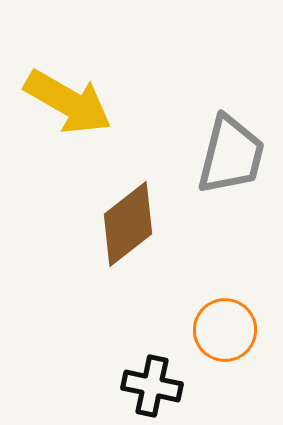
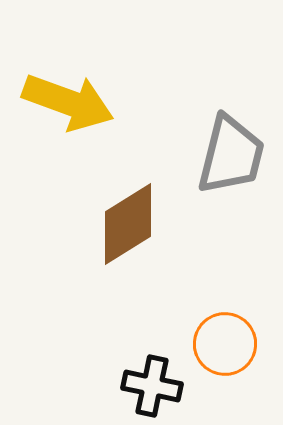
yellow arrow: rotated 10 degrees counterclockwise
brown diamond: rotated 6 degrees clockwise
orange circle: moved 14 px down
